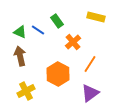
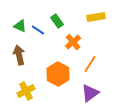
yellow rectangle: rotated 24 degrees counterclockwise
green triangle: moved 6 px up
brown arrow: moved 1 px left, 1 px up
